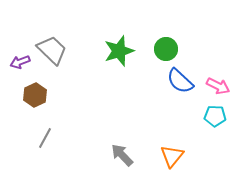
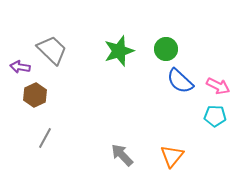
purple arrow: moved 5 px down; rotated 30 degrees clockwise
